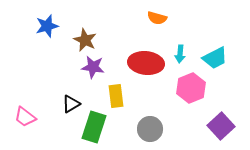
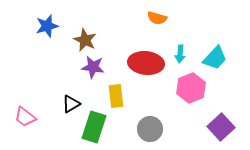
cyan trapezoid: rotated 20 degrees counterclockwise
purple square: moved 1 px down
